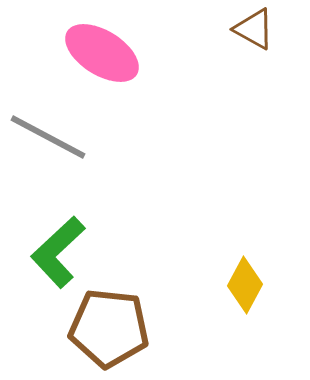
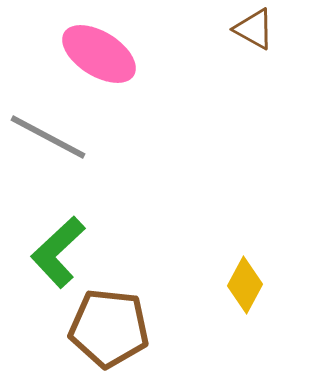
pink ellipse: moved 3 px left, 1 px down
